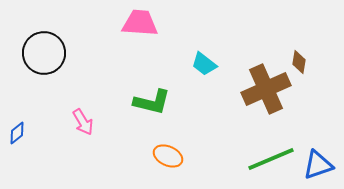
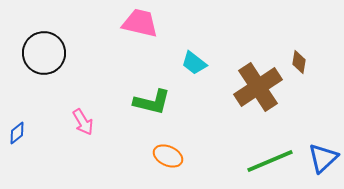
pink trapezoid: rotated 9 degrees clockwise
cyan trapezoid: moved 10 px left, 1 px up
brown cross: moved 8 px left, 2 px up; rotated 9 degrees counterclockwise
green line: moved 1 px left, 2 px down
blue triangle: moved 5 px right, 7 px up; rotated 24 degrees counterclockwise
